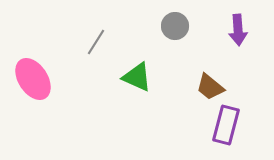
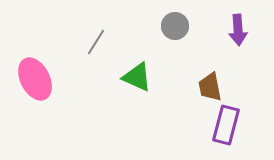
pink ellipse: moved 2 px right; rotated 6 degrees clockwise
brown trapezoid: rotated 40 degrees clockwise
